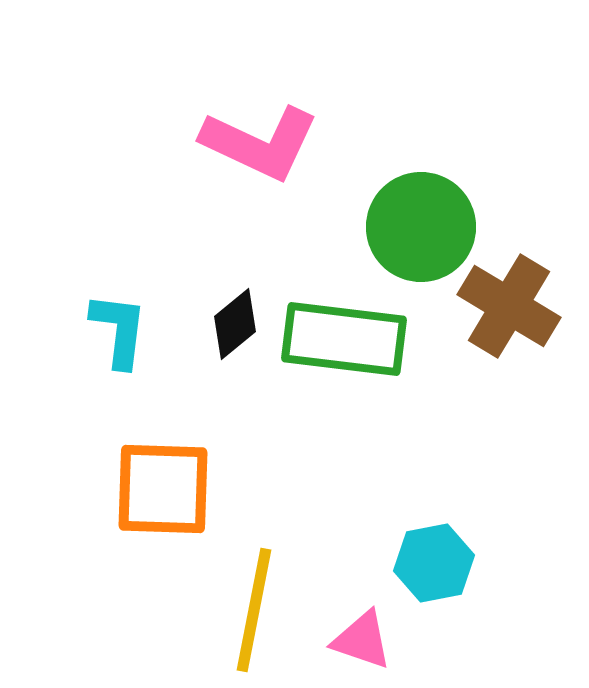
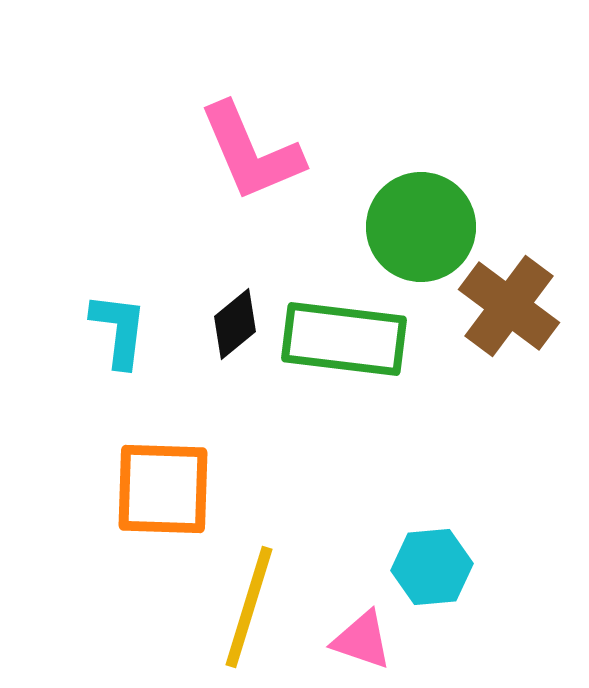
pink L-shape: moved 9 px left, 9 px down; rotated 42 degrees clockwise
brown cross: rotated 6 degrees clockwise
cyan hexagon: moved 2 px left, 4 px down; rotated 6 degrees clockwise
yellow line: moved 5 px left, 3 px up; rotated 6 degrees clockwise
